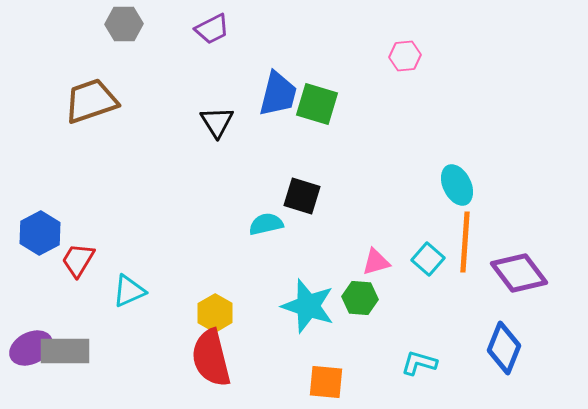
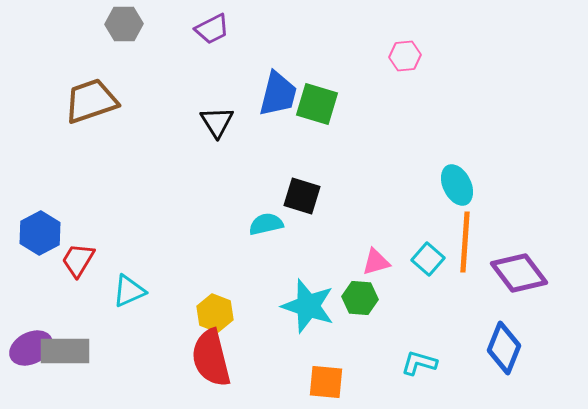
yellow hexagon: rotated 9 degrees counterclockwise
